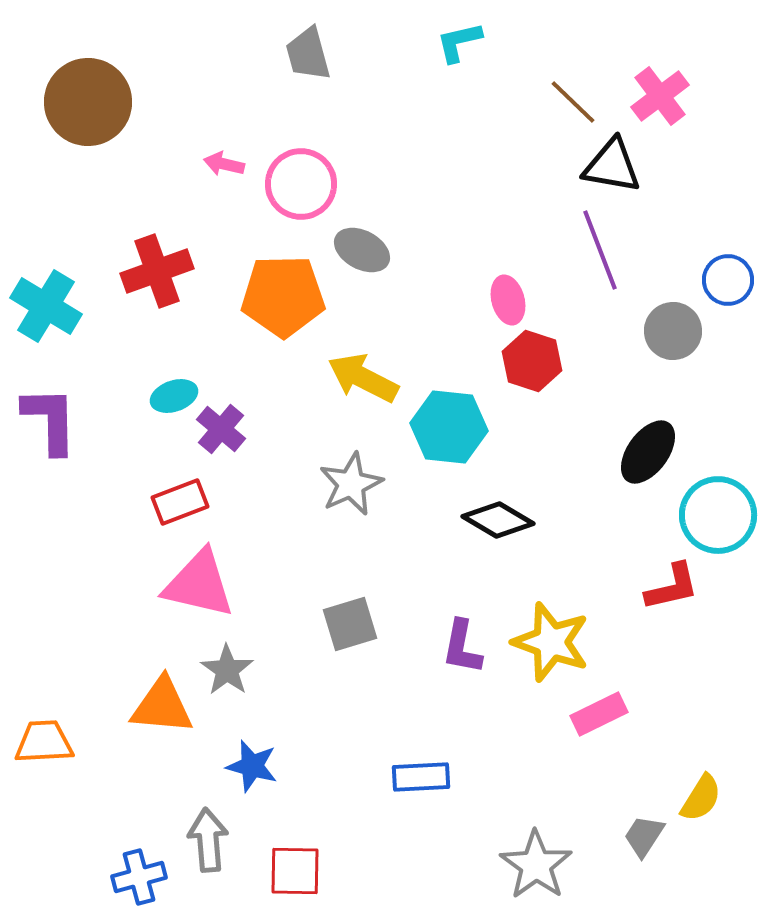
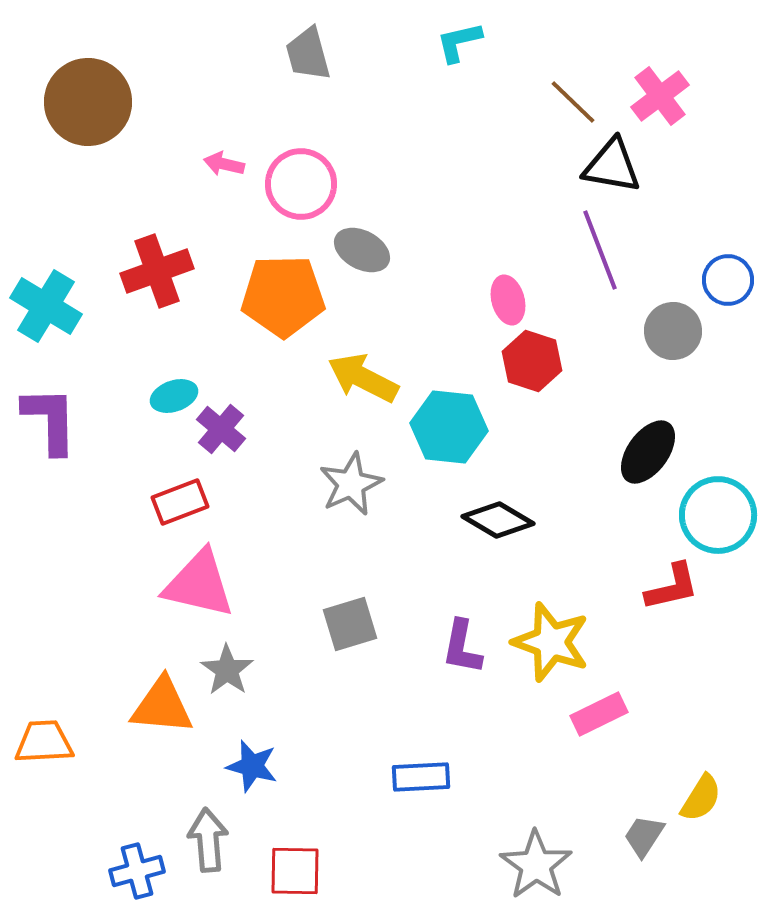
blue cross at (139, 877): moved 2 px left, 6 px up
